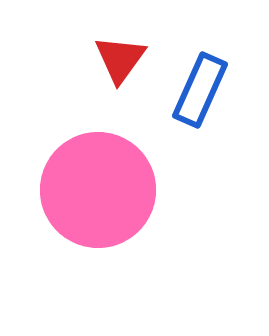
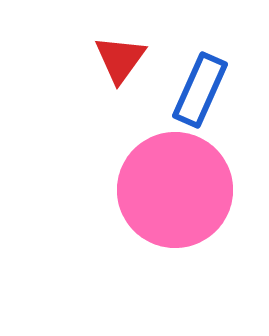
pink circle: moved 77 px right
